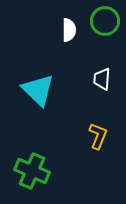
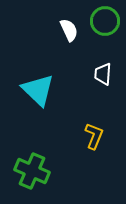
white semicircle: rotated 25 degrees counterclockwise
white trapezoid: moved 1 px right, 5 px up
yellow L-shape: moved 4 px left
